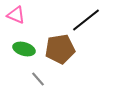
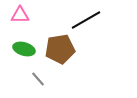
pink triangle: moved 4 px right; rotated 24 degrees counterclockwise
black line: rotated 8 degrees clockwise
